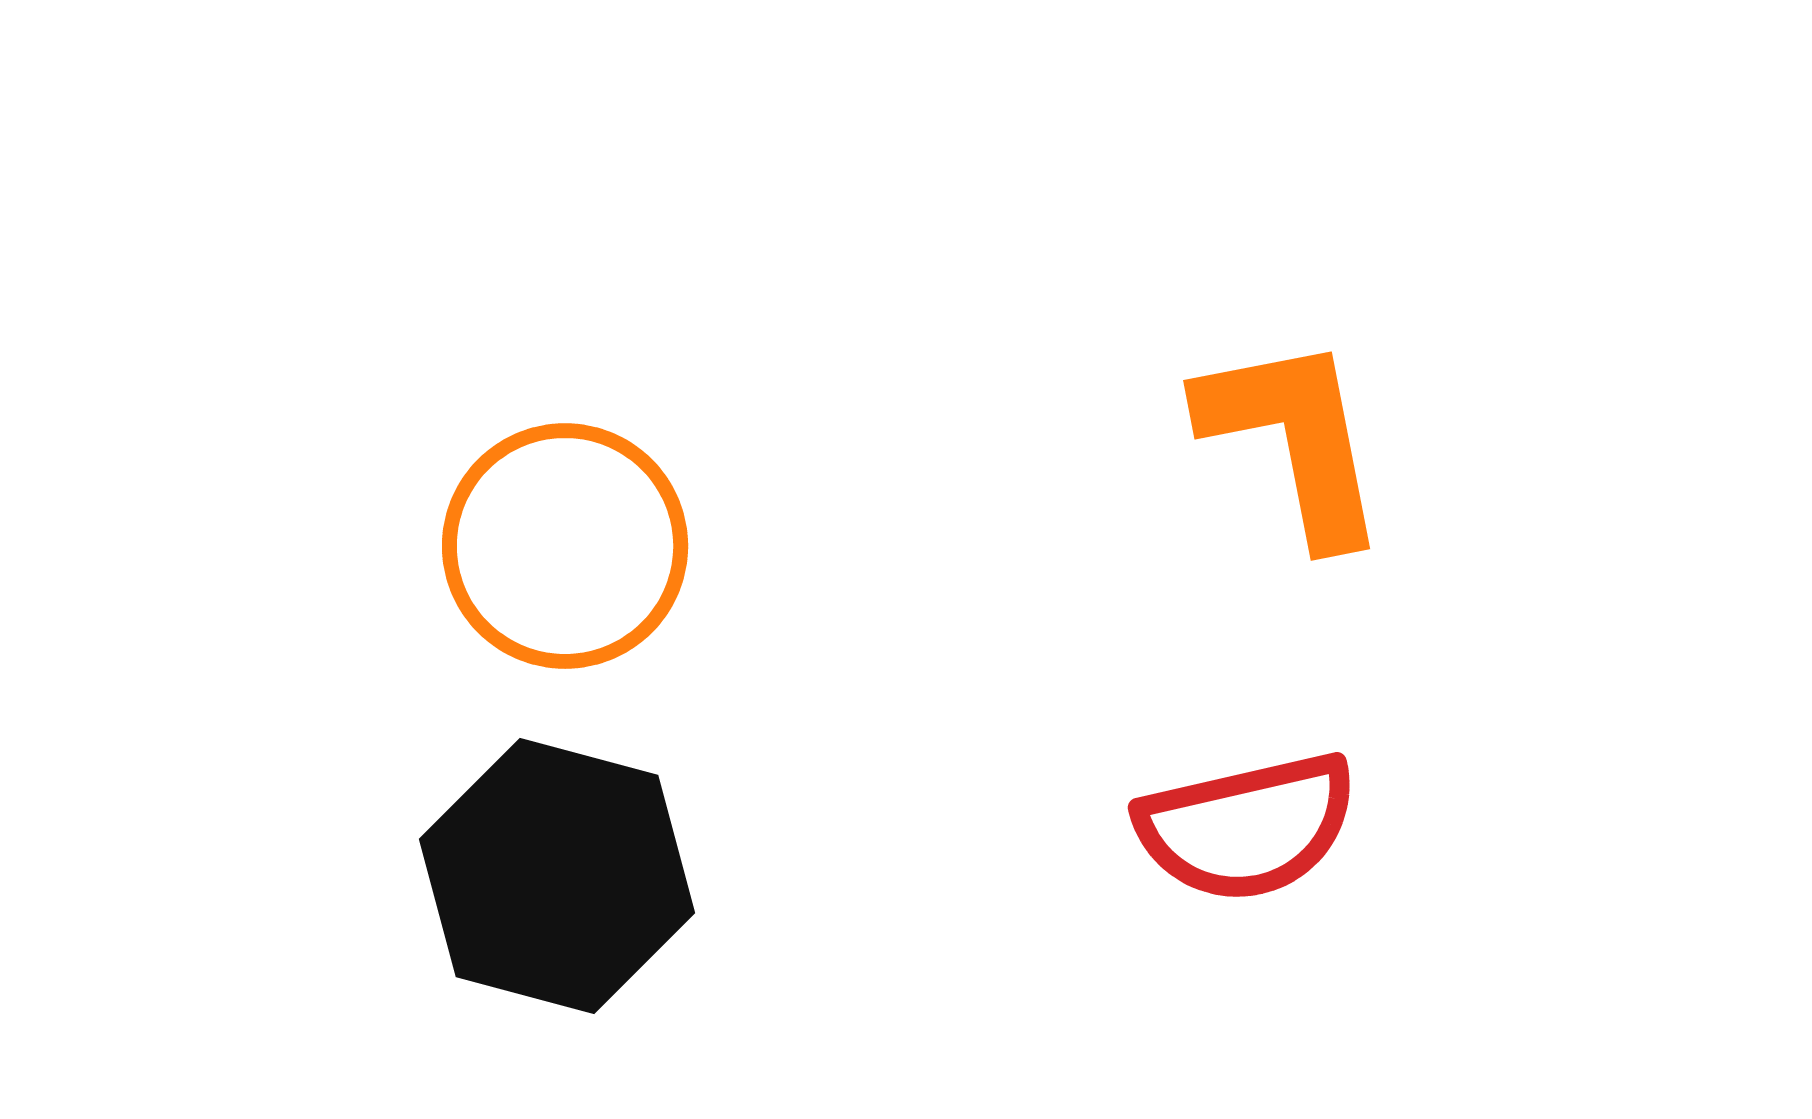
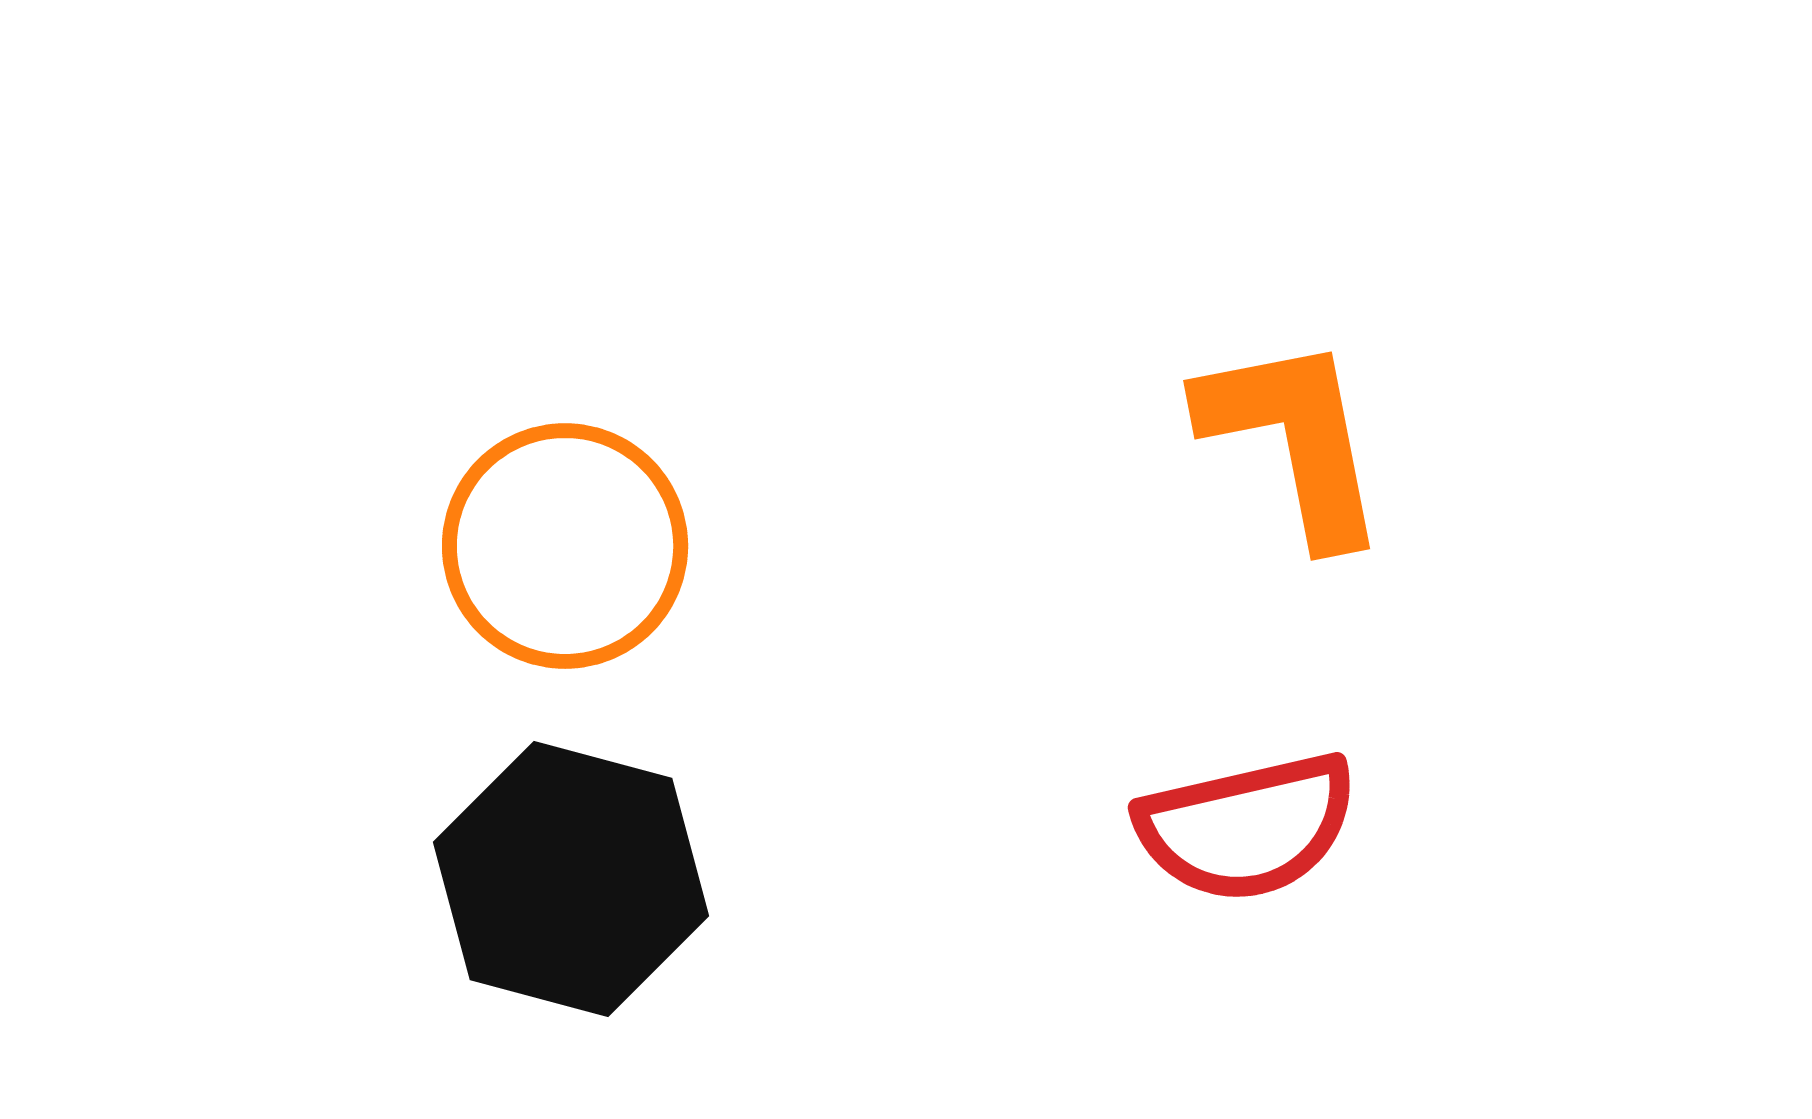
black hexagon: moved 14 px right, 3 px down
